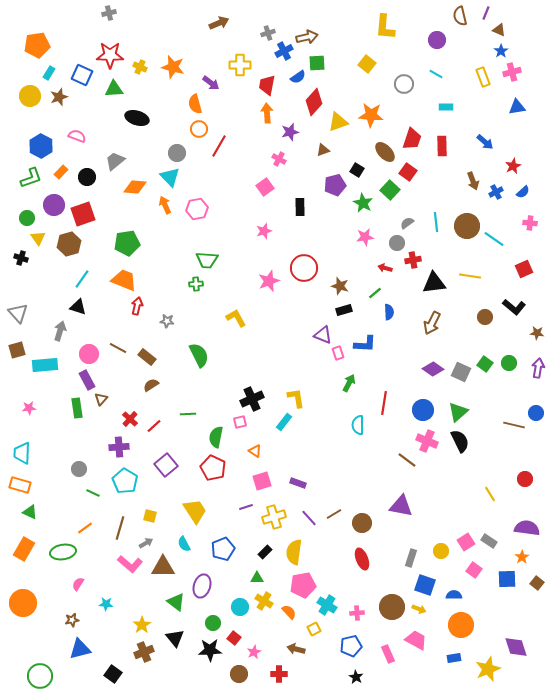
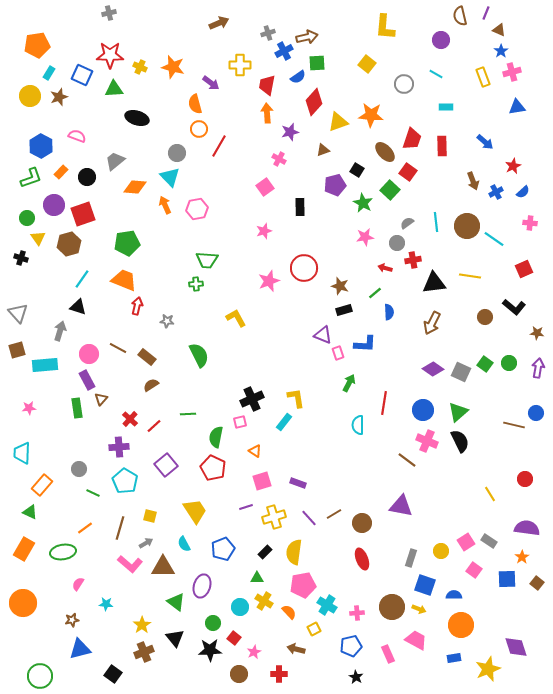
purple circle at (437, 40): moved 4 px right
orange rectangle at (20, 485): moved 22 px right; rotated 65 degrees counterclockwise
